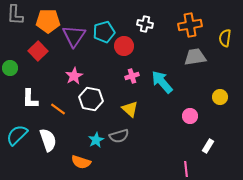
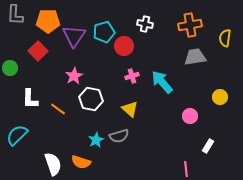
white semicircle: moved 5 px right, 24 px down
